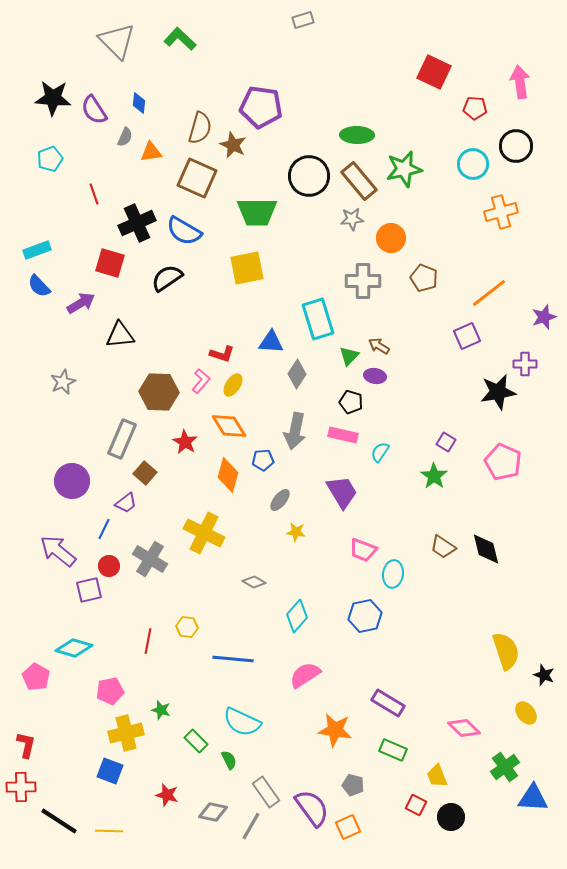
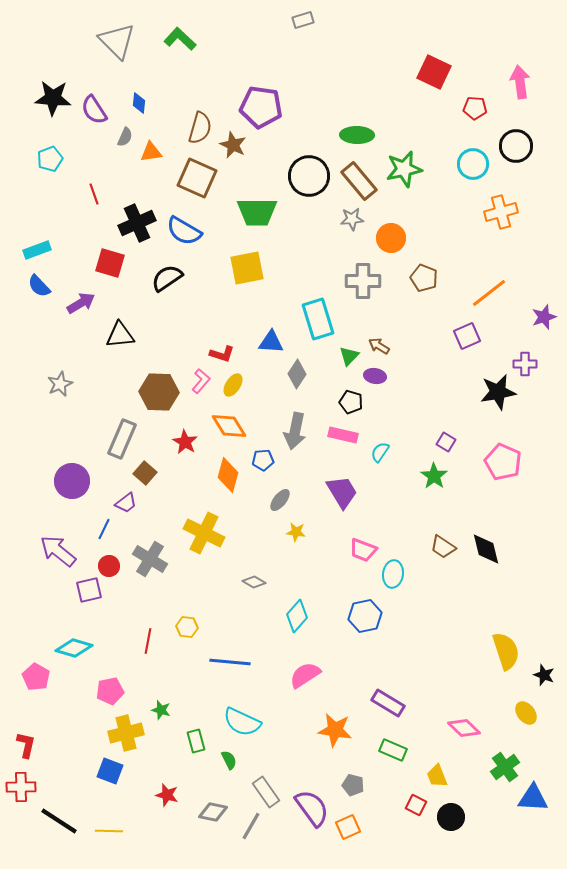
gray star at (63, 382): moved 3 px left, 2 px down
blue line at (233, 659): moved 3 px left, 3 px down
green rectangle at (196, 741): rotated 30 degrees clockwise
